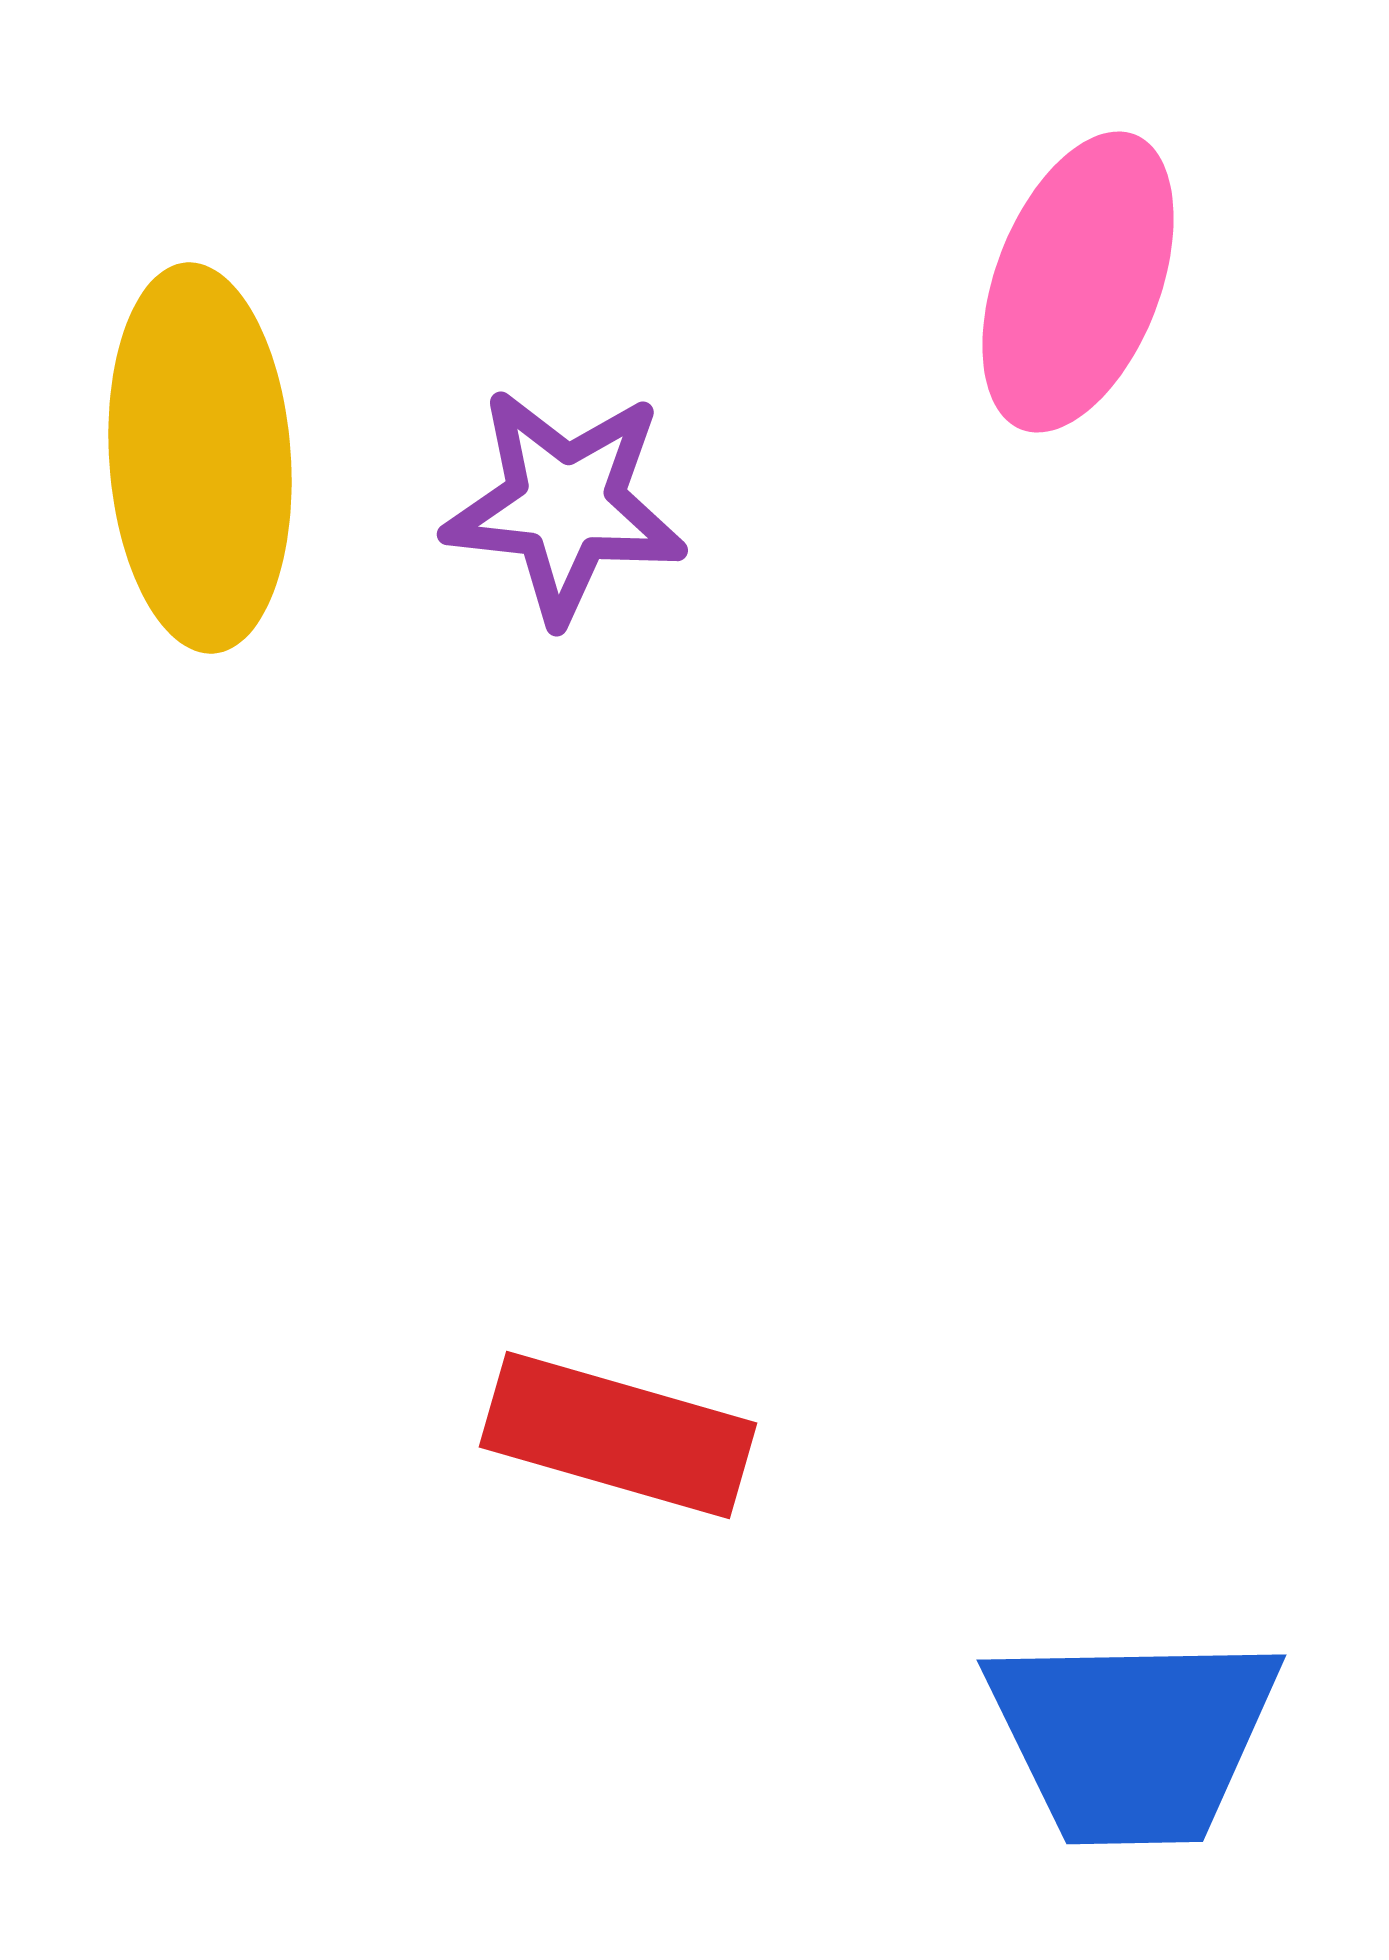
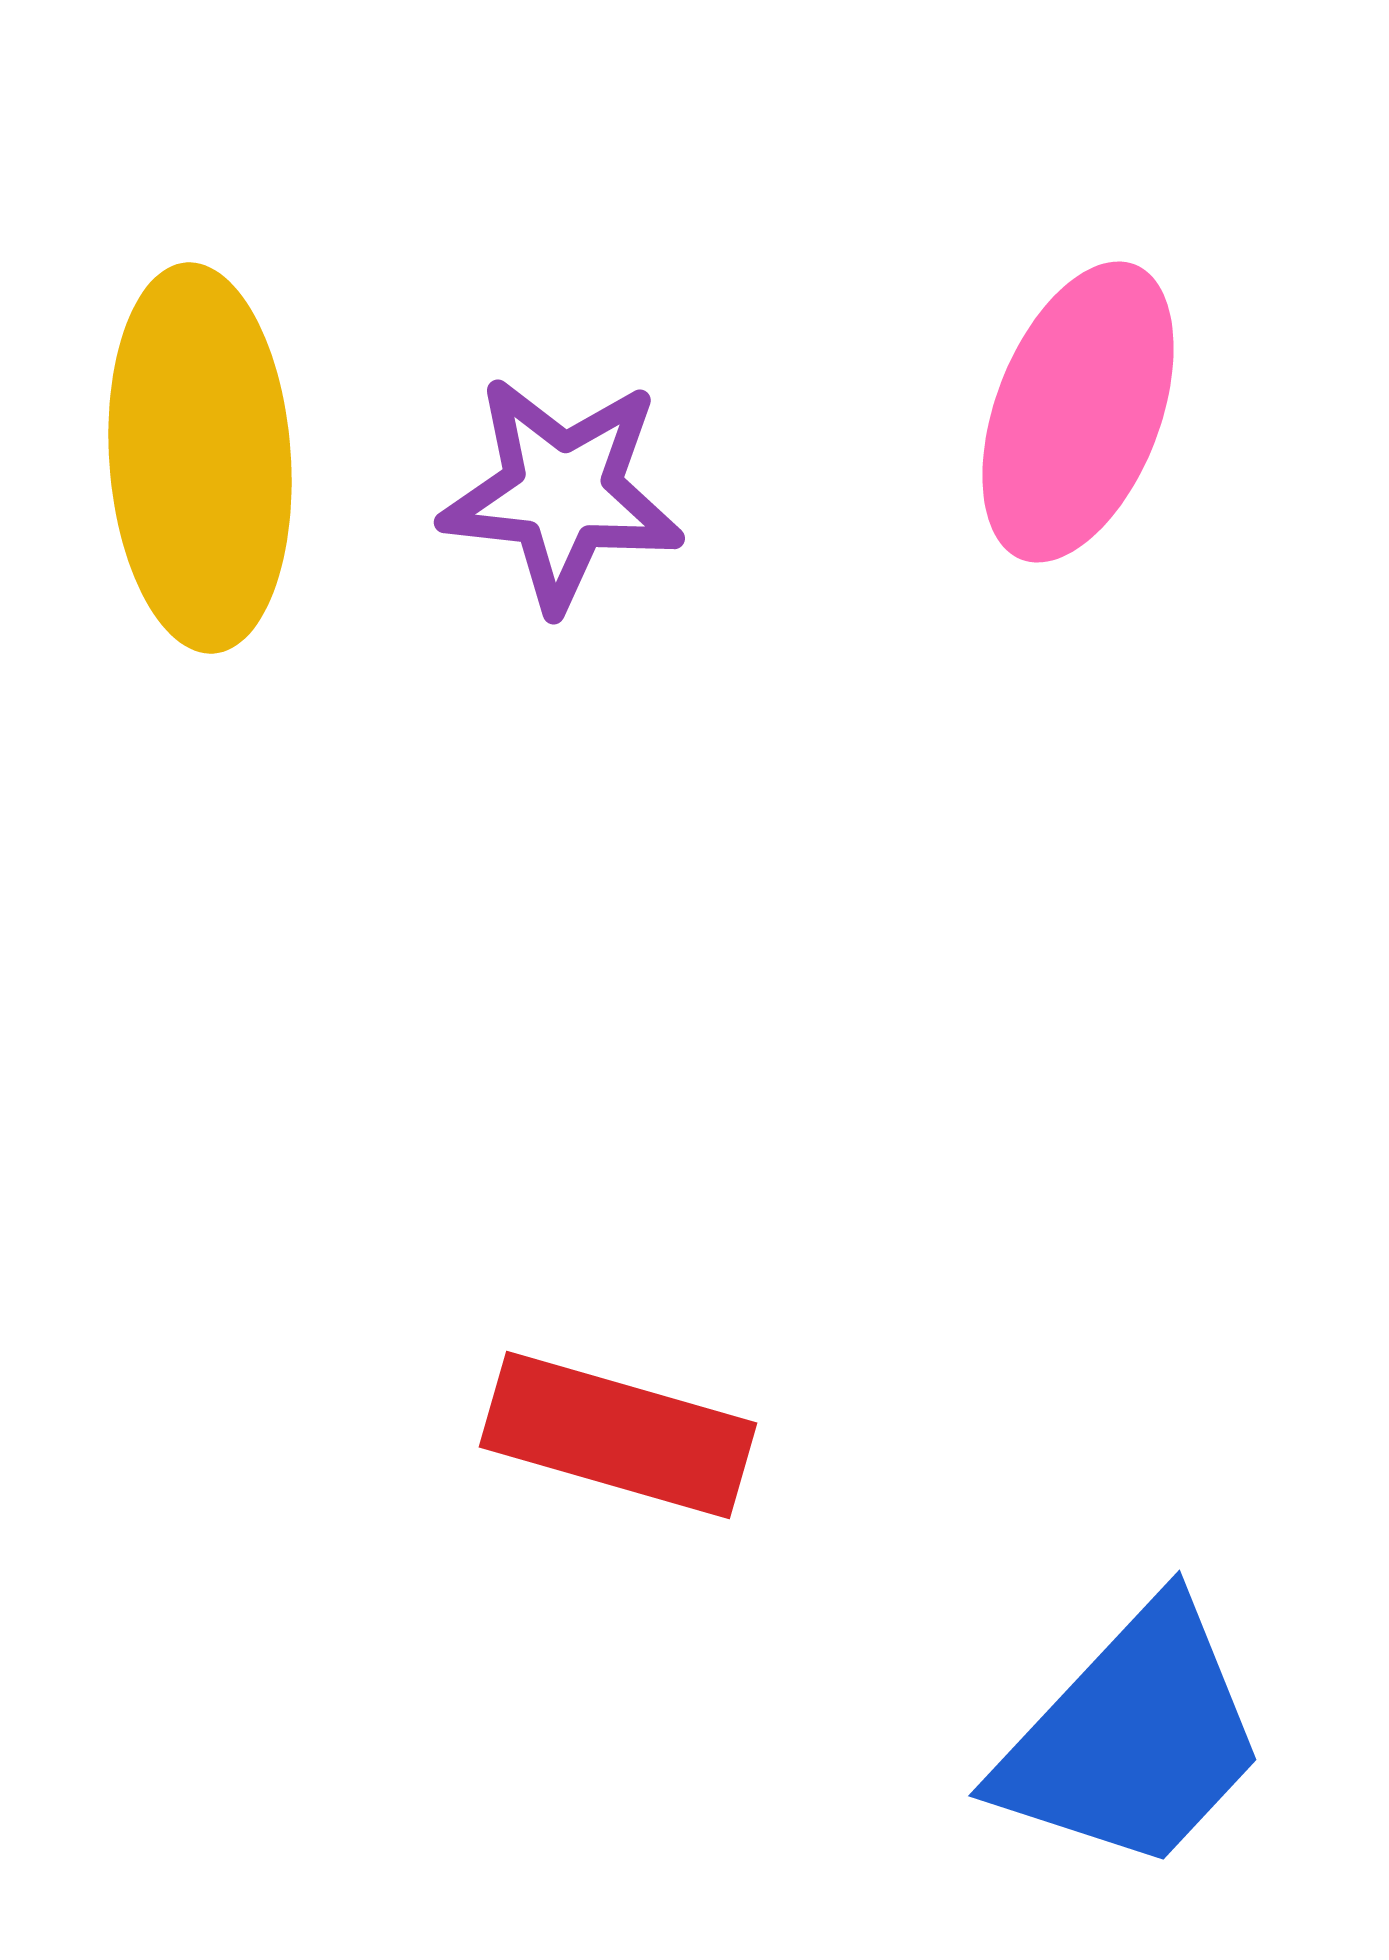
pink ellipse: moved 130 px down
purple star: moved 3 px left, 12 px up
blue trapezoid: rotated 46 degrees counterclockwise
